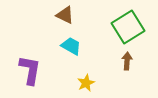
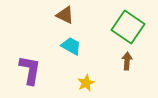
green square: rotated 24 degrees counterclockwise
